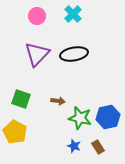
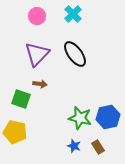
black ellipse: moved 1 px right; rotated 64 degrees clockwise
brown arrow: moved 18 px left, 17 px up
yellow pentagon: rotated 15 degrees counterclockwise
